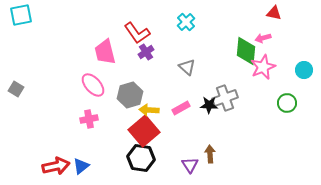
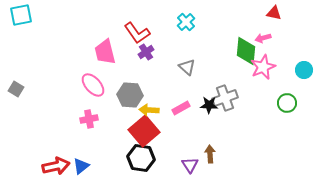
gray hexagon: rotated 20 degrees clockwise
